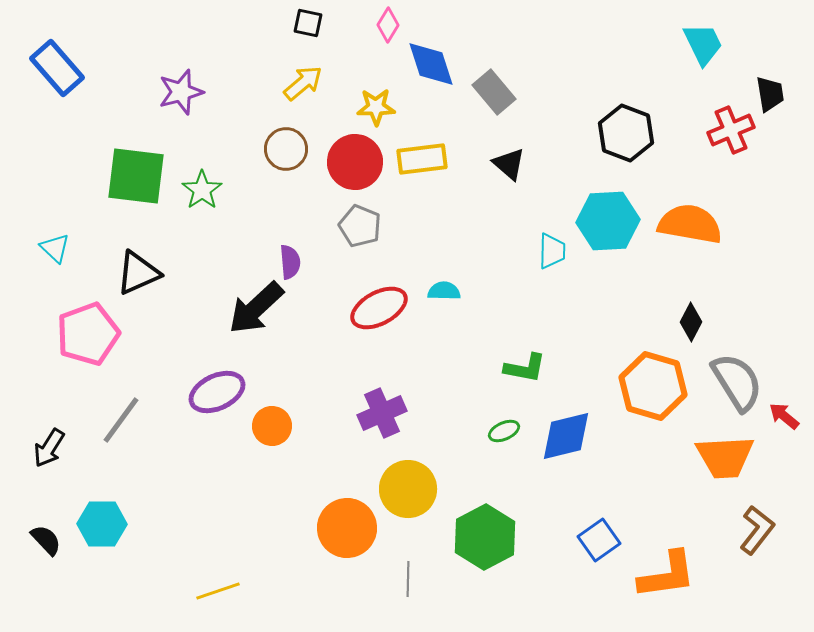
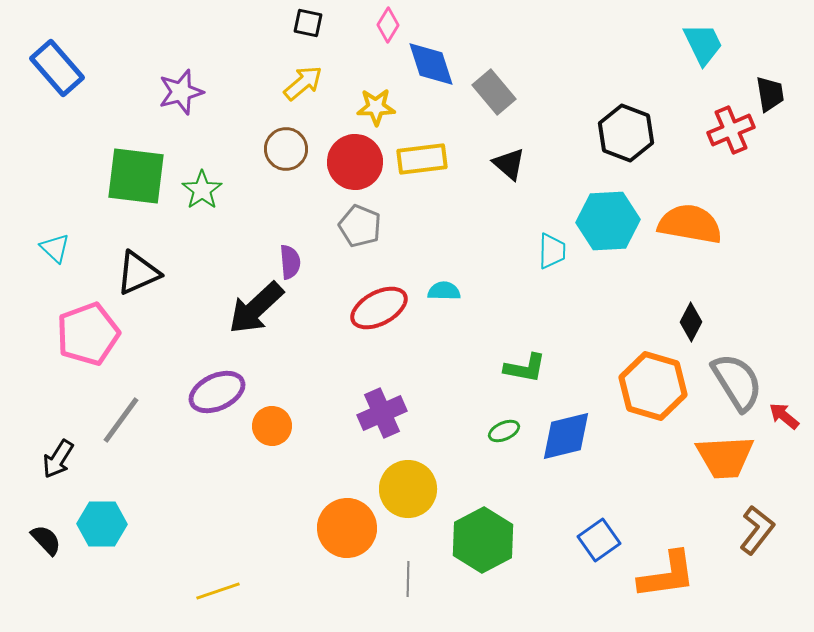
black arrow at (49, 448): moved 9 px right, 11 px down
green hexagon at (485, 537): moved 2 px left, 3 px down
